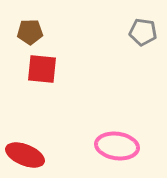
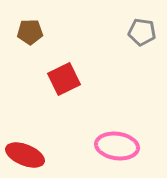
gray pentagon: moved 1 px left
red square: moved 22 px right, 10 px down; rotated 32 degrees counterclockwise
